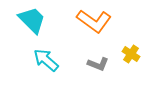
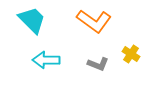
cyan arrow: rotated 40 degrees counterclockwise
